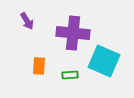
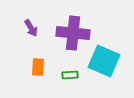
purple arrow: moved 4 px right, 7 px down
orange rectangle: moved 1 px left, 1 px down
